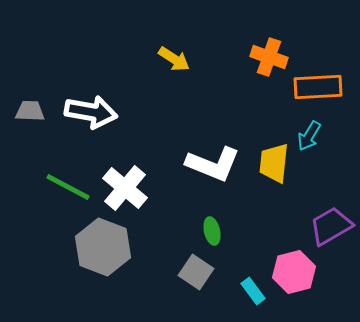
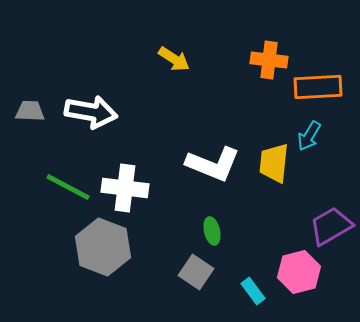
orange cross: moved 3 px down; rotated 12 degrees counterclockwise
white cross: rotated 33 degrees counterclockwise
pink hexagon: moved 5 px right
